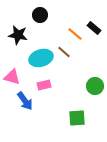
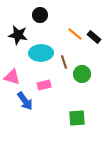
black rectangle: moved 9 px down
brown line: moved 10 px down; rotated 32 degrees clockwise
cyan ellipse: moved 5 px up; rotated 15 degrees clockwise
green circle: moved 13 px left, 12 px up
